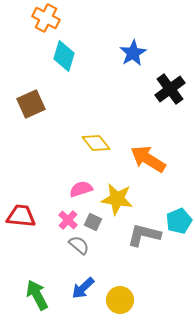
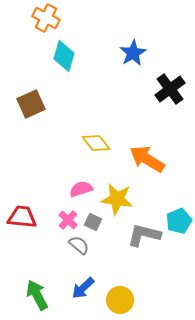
orange arrow: moved 1 px left
red trapezoid: moved 1 px right, 1 px down
